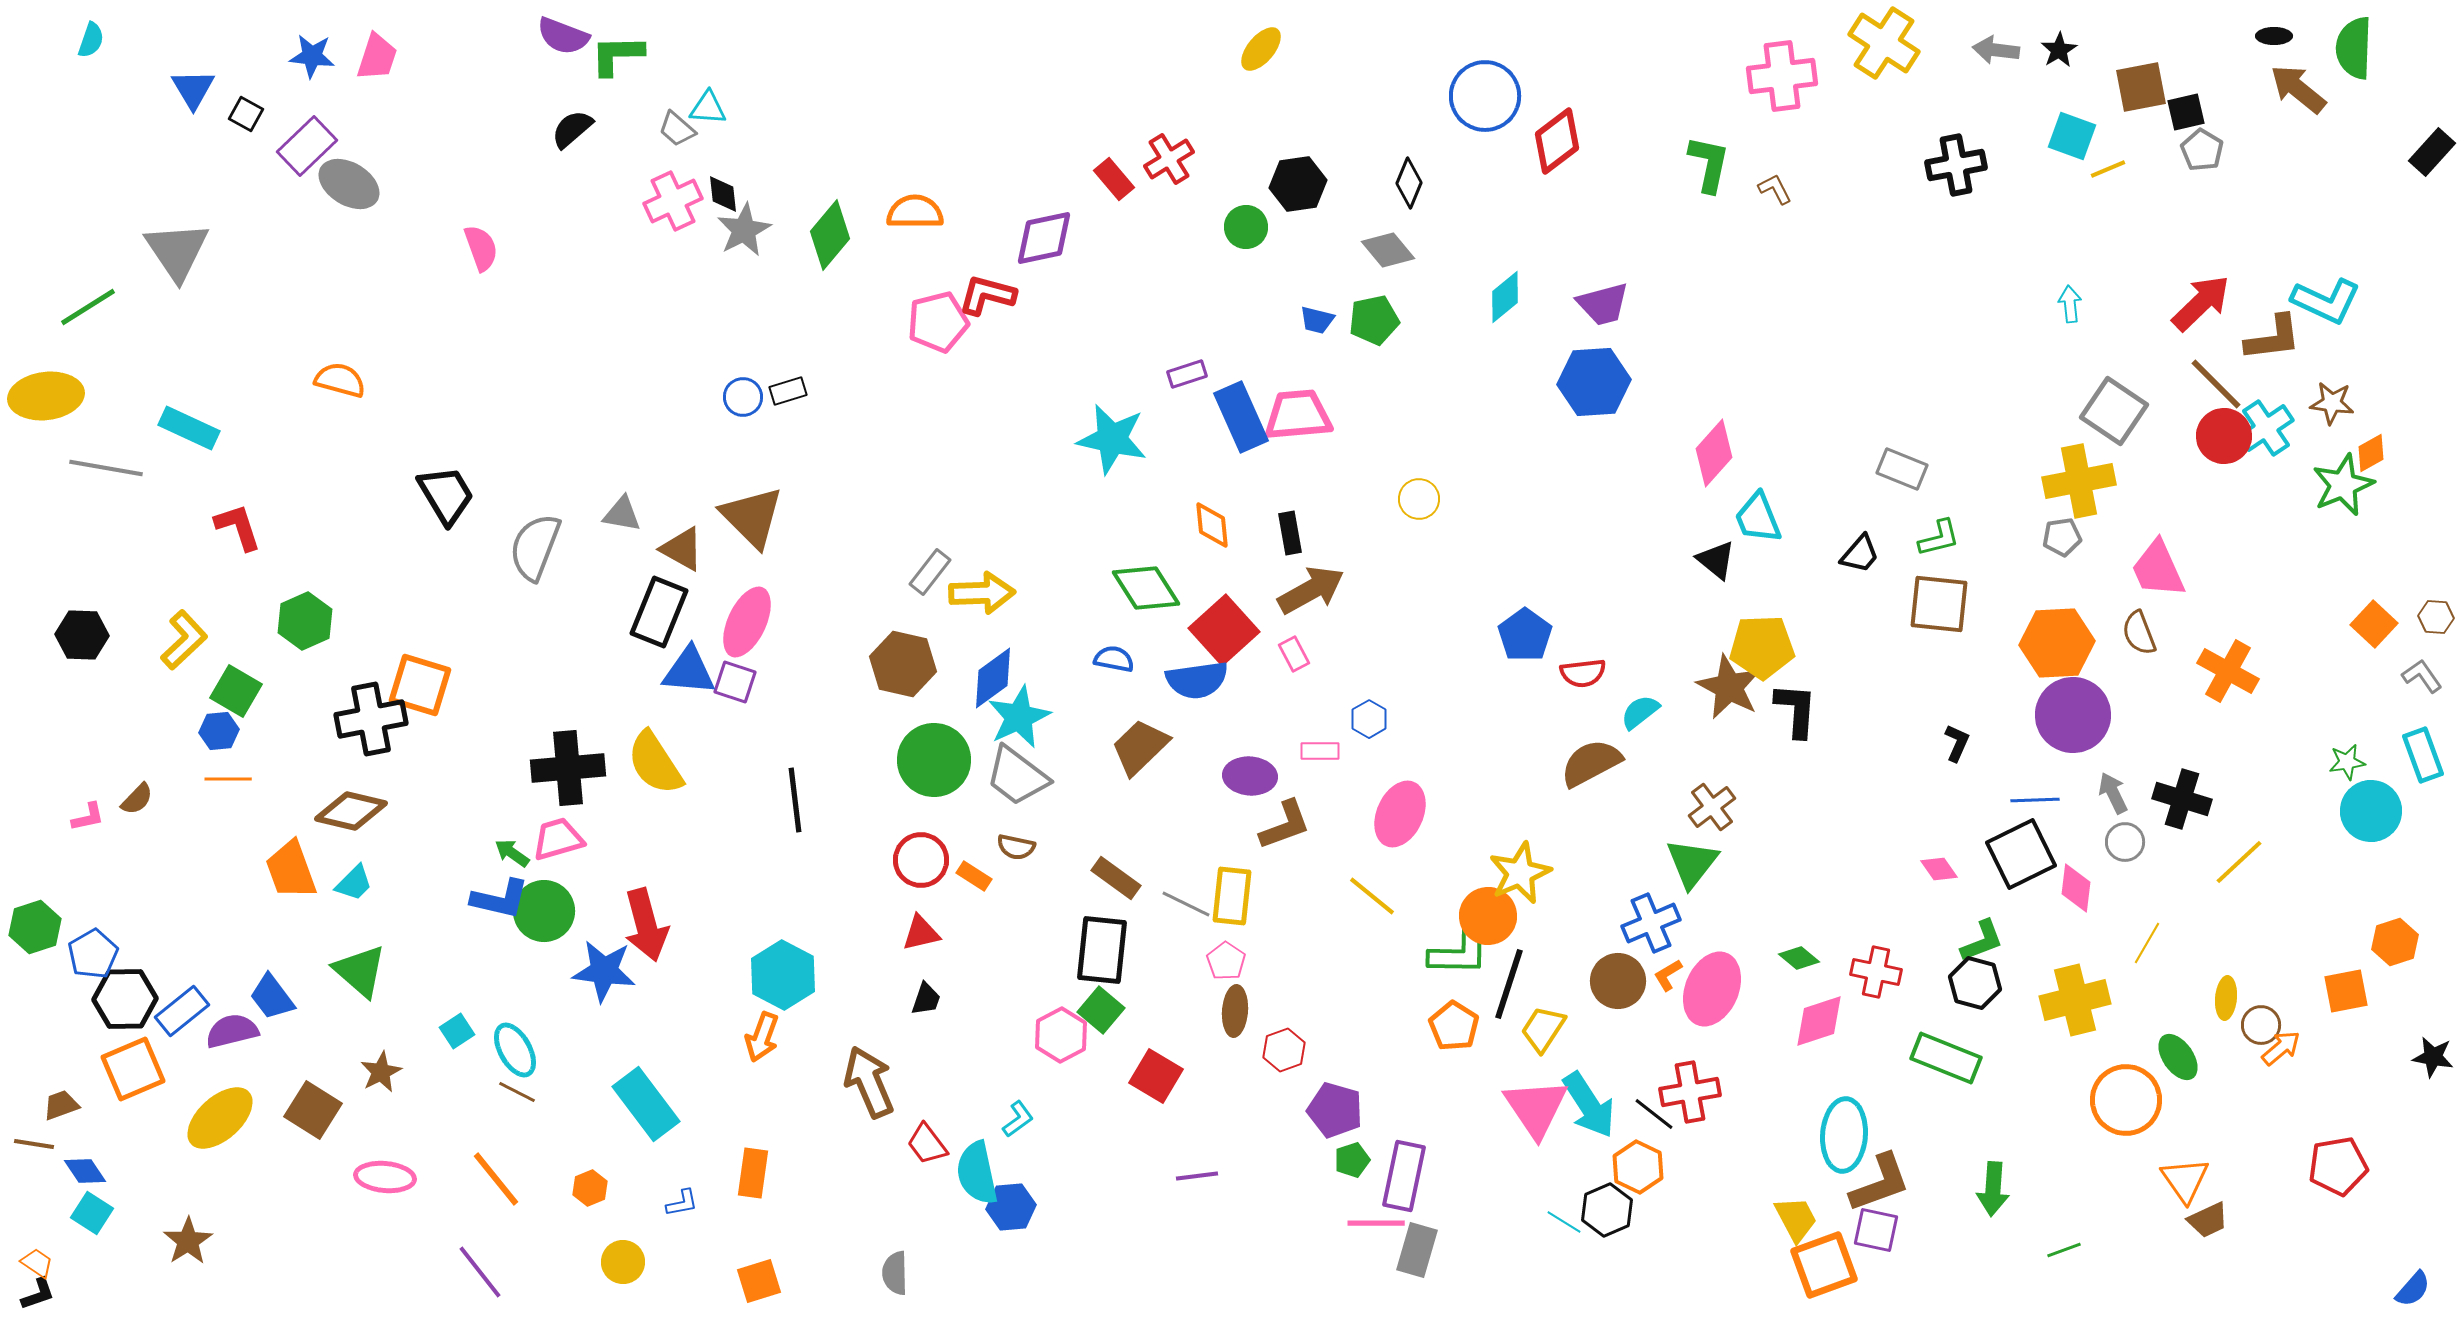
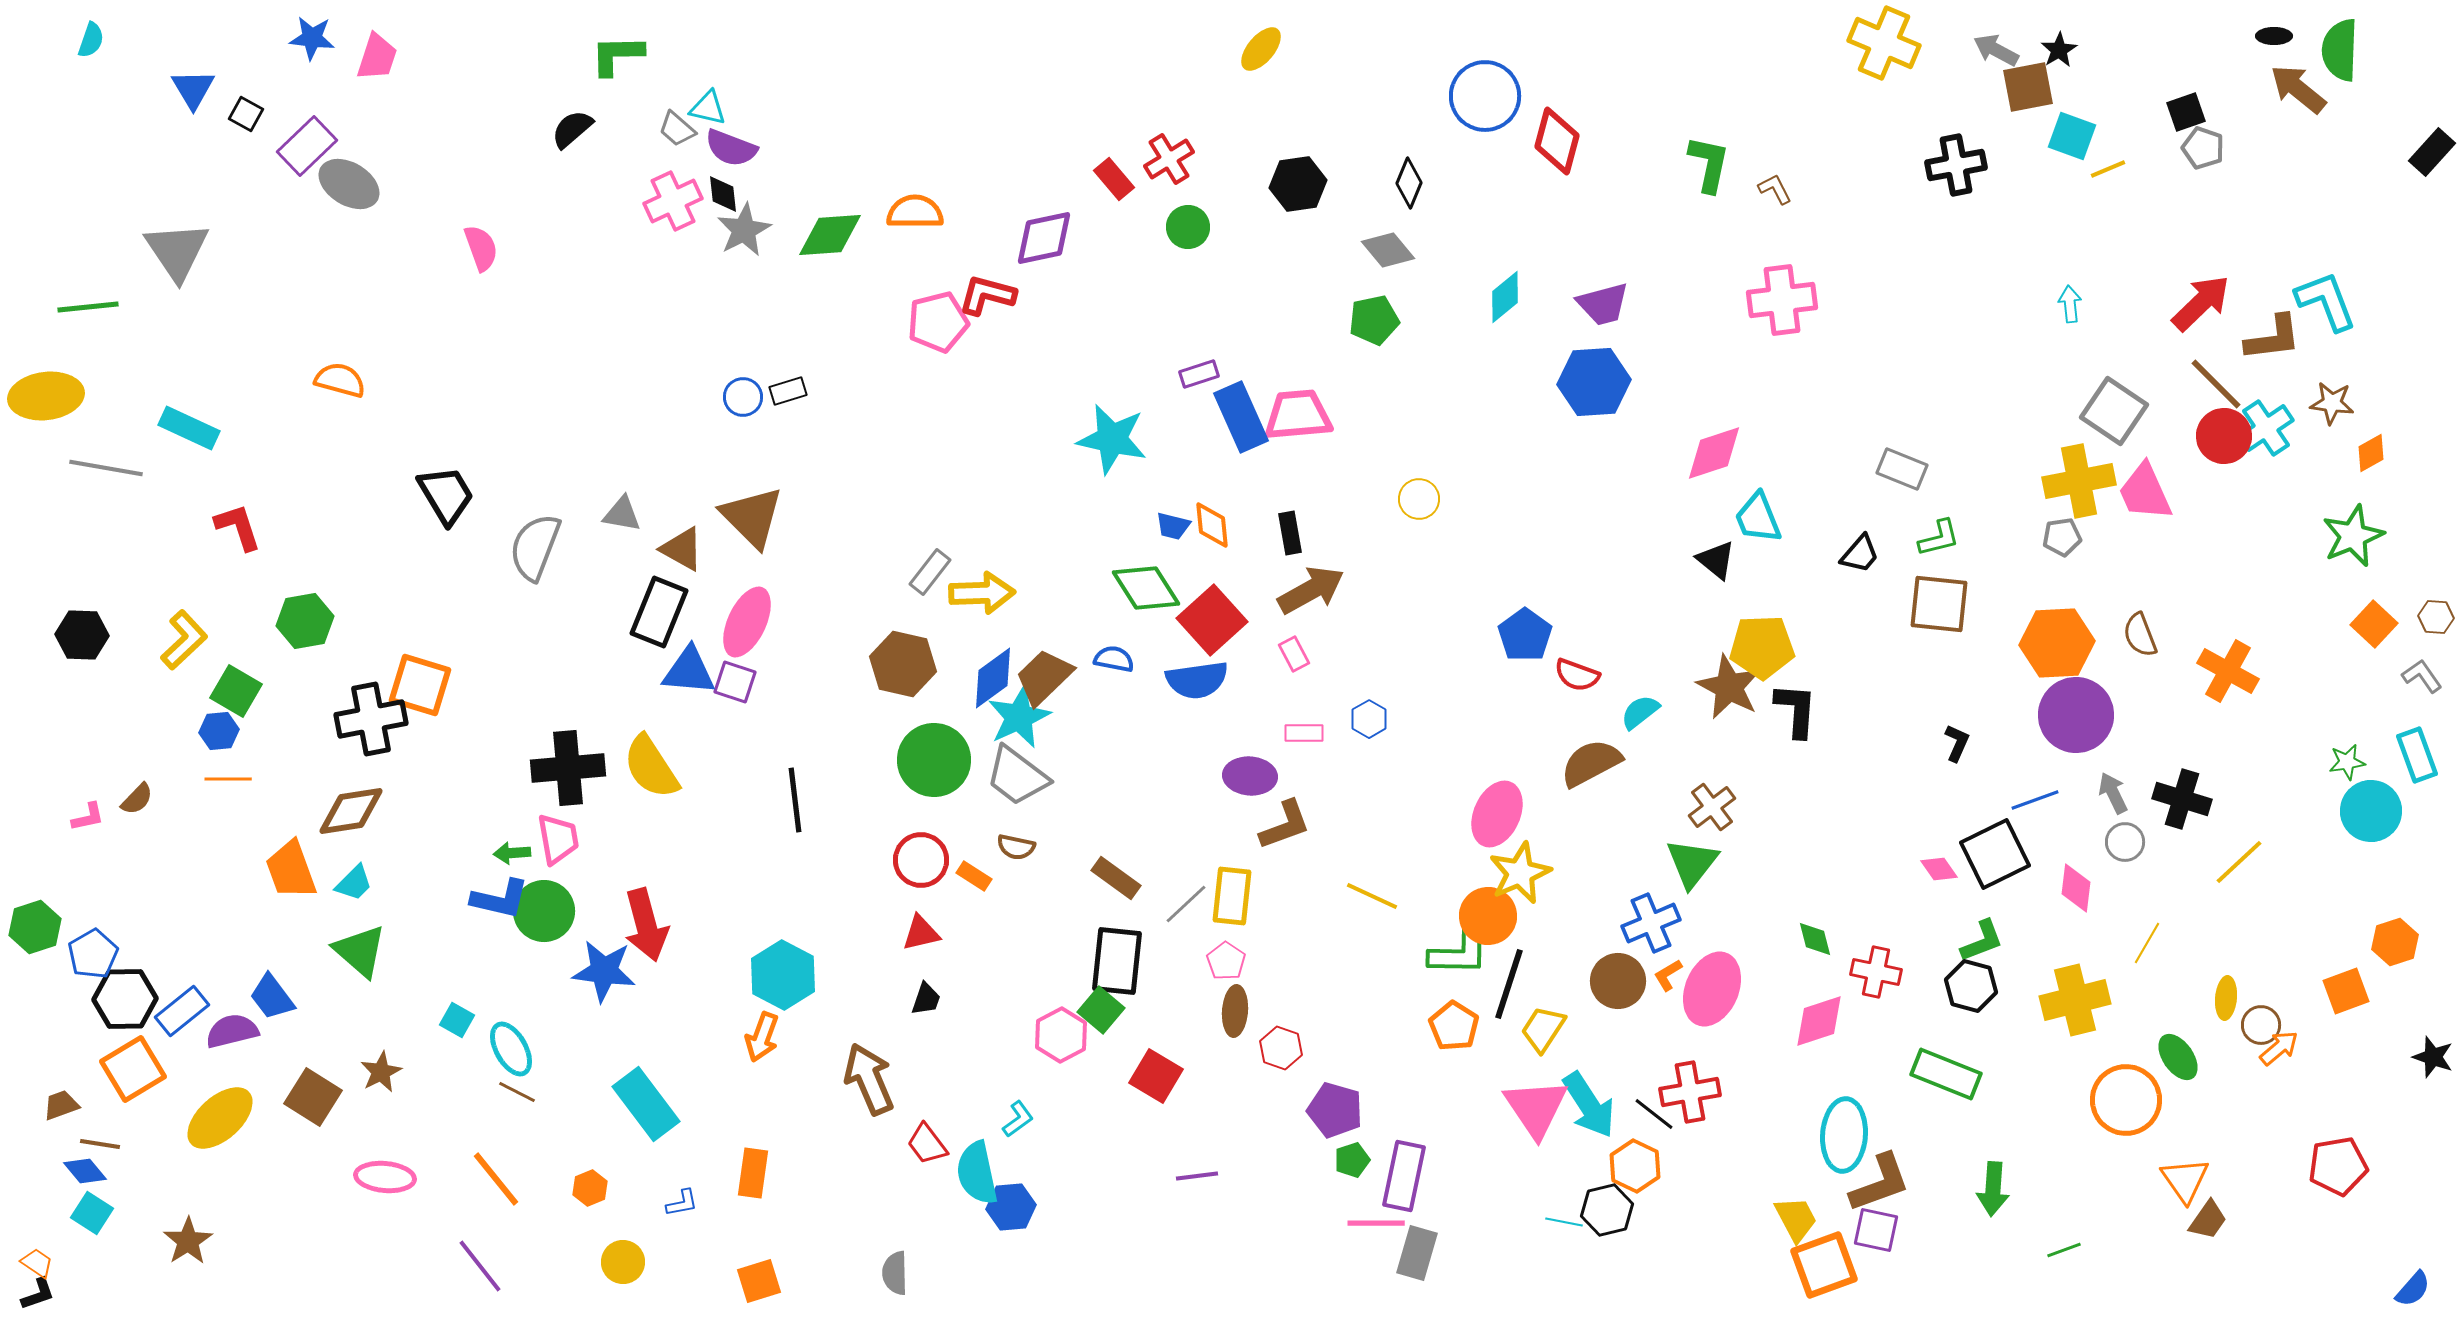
purple semicircle at (563, 36): moved 168 px right, 112 px down
yellow cross at (1884, 43): rotated 10 degrees counterclockwise
green semicircle at (2354, 48): moved 14 px left, 2 px down
gray arrow at (1996, 50): rotated 21 degrees clockwise
blue star at (312, 56): moved 18 px up
pink cross at (1782, 76): moved 224 px down
brown square at (2141, 87): moved 113 px left
cyan triangle at (708, 108): rotated 9 degrees clockwise
black square at (2186, 112): rotated 6 degrees counterclockwise
red diamond at (1557, 141): rotated 38 degrees counterclockwise
gray pentagon at (2202, 150): moved 1 px right, 2 px up; rotated 12 degrees counterclockwise
green circle at (1246, 227): moved 58 px left
green diamond at (830, 235): rotated 46 degrees clockwise
cyan L-shape at (2326, 301): rotated 136 degrees counterclockwise
green line at (88, 307): rotated 26 degrees clockwise
blue trapezoid at (1317, 320): moved 144 px left, 206 px down
purple rectangle at (1187, 374): moved 12 px right
pink diamond at (1714, 453): rotated 30 degrees clockwise
green star at (2343, 485): moved 10 px right, 51 px down
pink trapezoid at (2158, 569): moved 13 px left, 77 px up
green hexagon at (305, 621): rotated 14 degrees clockwise
red square at (1224, 630): moved 12 px left, 10 px up
brown semicircle at (2139, 633): moved 1 px right, 2 px down
red semicircle at (1583, 673): moved 6 px left, 2 px down; rotated 27 degrees clockwise
purple circle at (2073, 715): moved 3 px right
brown trapezoid at (1140, 747): moved 96 px left, 70 px up
pink rectangle at (1320, 751): moved 16 px left, 18 px up
cyan rectangle at (2423, 755): moved 6 px left
yellow semicircle at (655, 763): moved 4 px left, 4 px down
blue line at (2035, 800): rotated 18 degrees counterclockwise
brown diamond at (351, 811): rotated 22 degrees counterclockwise
pink ellipse at (1400, 814): moved 97 px right
pink trapezoid at (558, 839): rotated 96 degrees clockwise
green arrow at (512, 853): rotated 39 degrees counterclockwise
black square at (2021, 854): moved 26 px left
yellow line at (1372, 896): rotated 14 degrees counterclockwise
gray line at (1186, 904): rotated 69 degrees counterclockwise
black rectangle at (1102, 950): moved 15 px right, 11 px down
green diamond at (1799, 958): moved 16 px right, 19 px up; rotated 36 degrees clockwise
green triangle at (360, 971): moved 20 px up
black hexagon at (1975, 983): moved 4 px left, 3 px down
orange square at (2346, 991): rotated 9 degrees counterclockwise
cyan square at (457, 1031): moved 11 px up; rotated 28 degrees counterclockwise
orange arrow at (2281, 1048): moved 2 px left
cyan ellipse at (515, 1050): moved 4 px left, 1 px up
red hexagon at (1284, 1050): moved 3 px left, 2 px up; rotated 21 degrees counterclockwise
black star at (2433, 1057): rotated 9 degrees clockwise
green rectangle at (1946, 1058): moved 16 px down
orange square at (133, 1069): rotated 8 degrees counterclockwise
brown arrow at (869, 1082): moved 3 px up
brown square at (313, 1110): moved 13 px up
brown line at (34, 1144): moved 66 px right
orange hexagon at (1638, 1167): moved 3 px left, 1 px up
blue diamond at (85, 1171): rotated 6 degrees counterclockwise
black hexagon at (1607, 1210): rotated 9 degrees clockwise
brown trapezoid at (2208, 1220): rotated 30 degrees counterclockwise
cyan line at (1564, 1222): rotated 21 degrees counterclockwise
gray rectangle at (1417, 1250): moved 3 px down
purple line at (480, 1272): moved 6 px up
